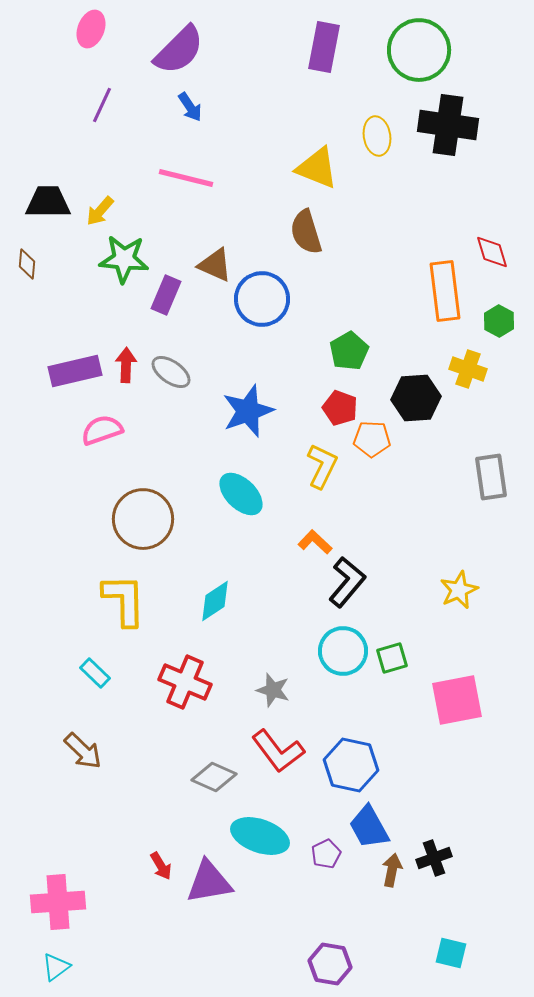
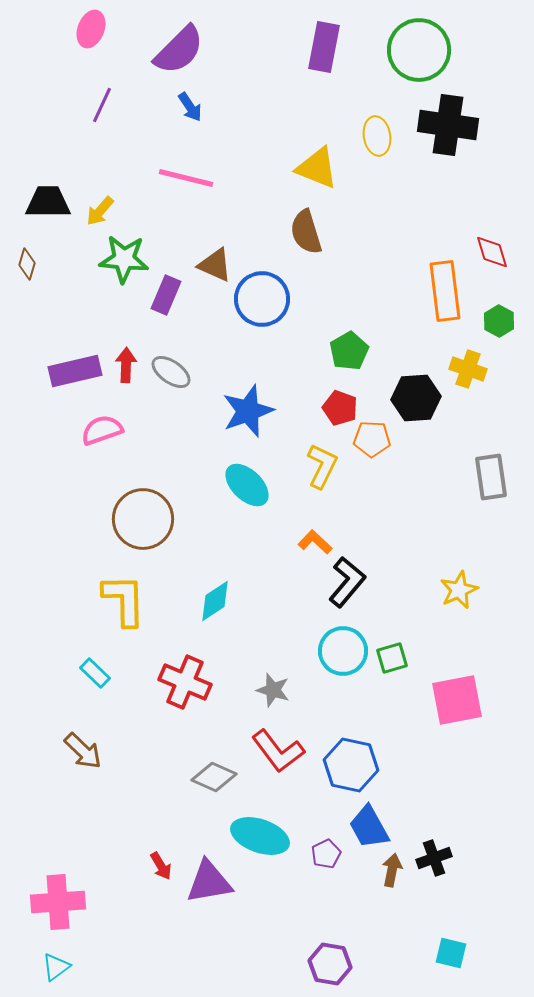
brown diamond at (27, 264): rotated 12 degrees clockwise
cyan ellipse at (241, 494): moved 6 px right, 9 px up
